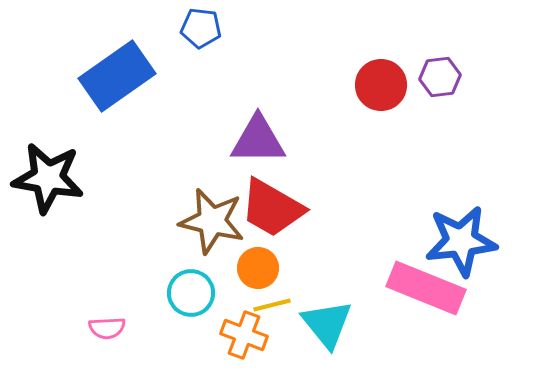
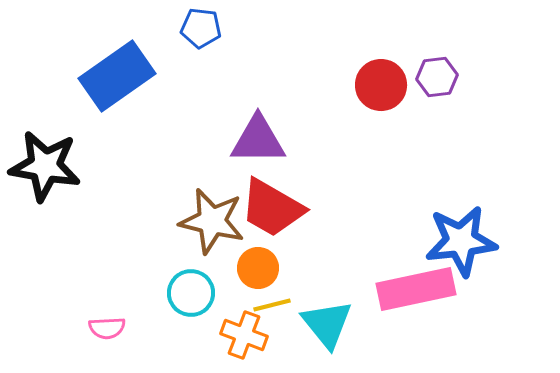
purple hexagon: moved 3 px left
black star: moved 3 px left, 12 px up
pink rectangle: moved 10 px left, 1 px down; rotated 34 degrees counterclockwise
